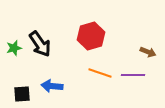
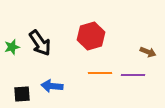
black arrow: moved 1 px up
green star: moved 2 px left, 1 px up
orange line: rotated 20 degrees counterclockwise
